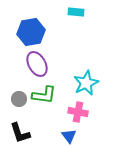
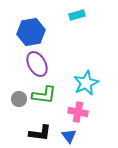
cyan rectangle: moved 1 px right, 3 px down; rotated 21 degrees counterclockwise
black L-shape: moved 20 px right; rotated 65 degrees counterclockwise
